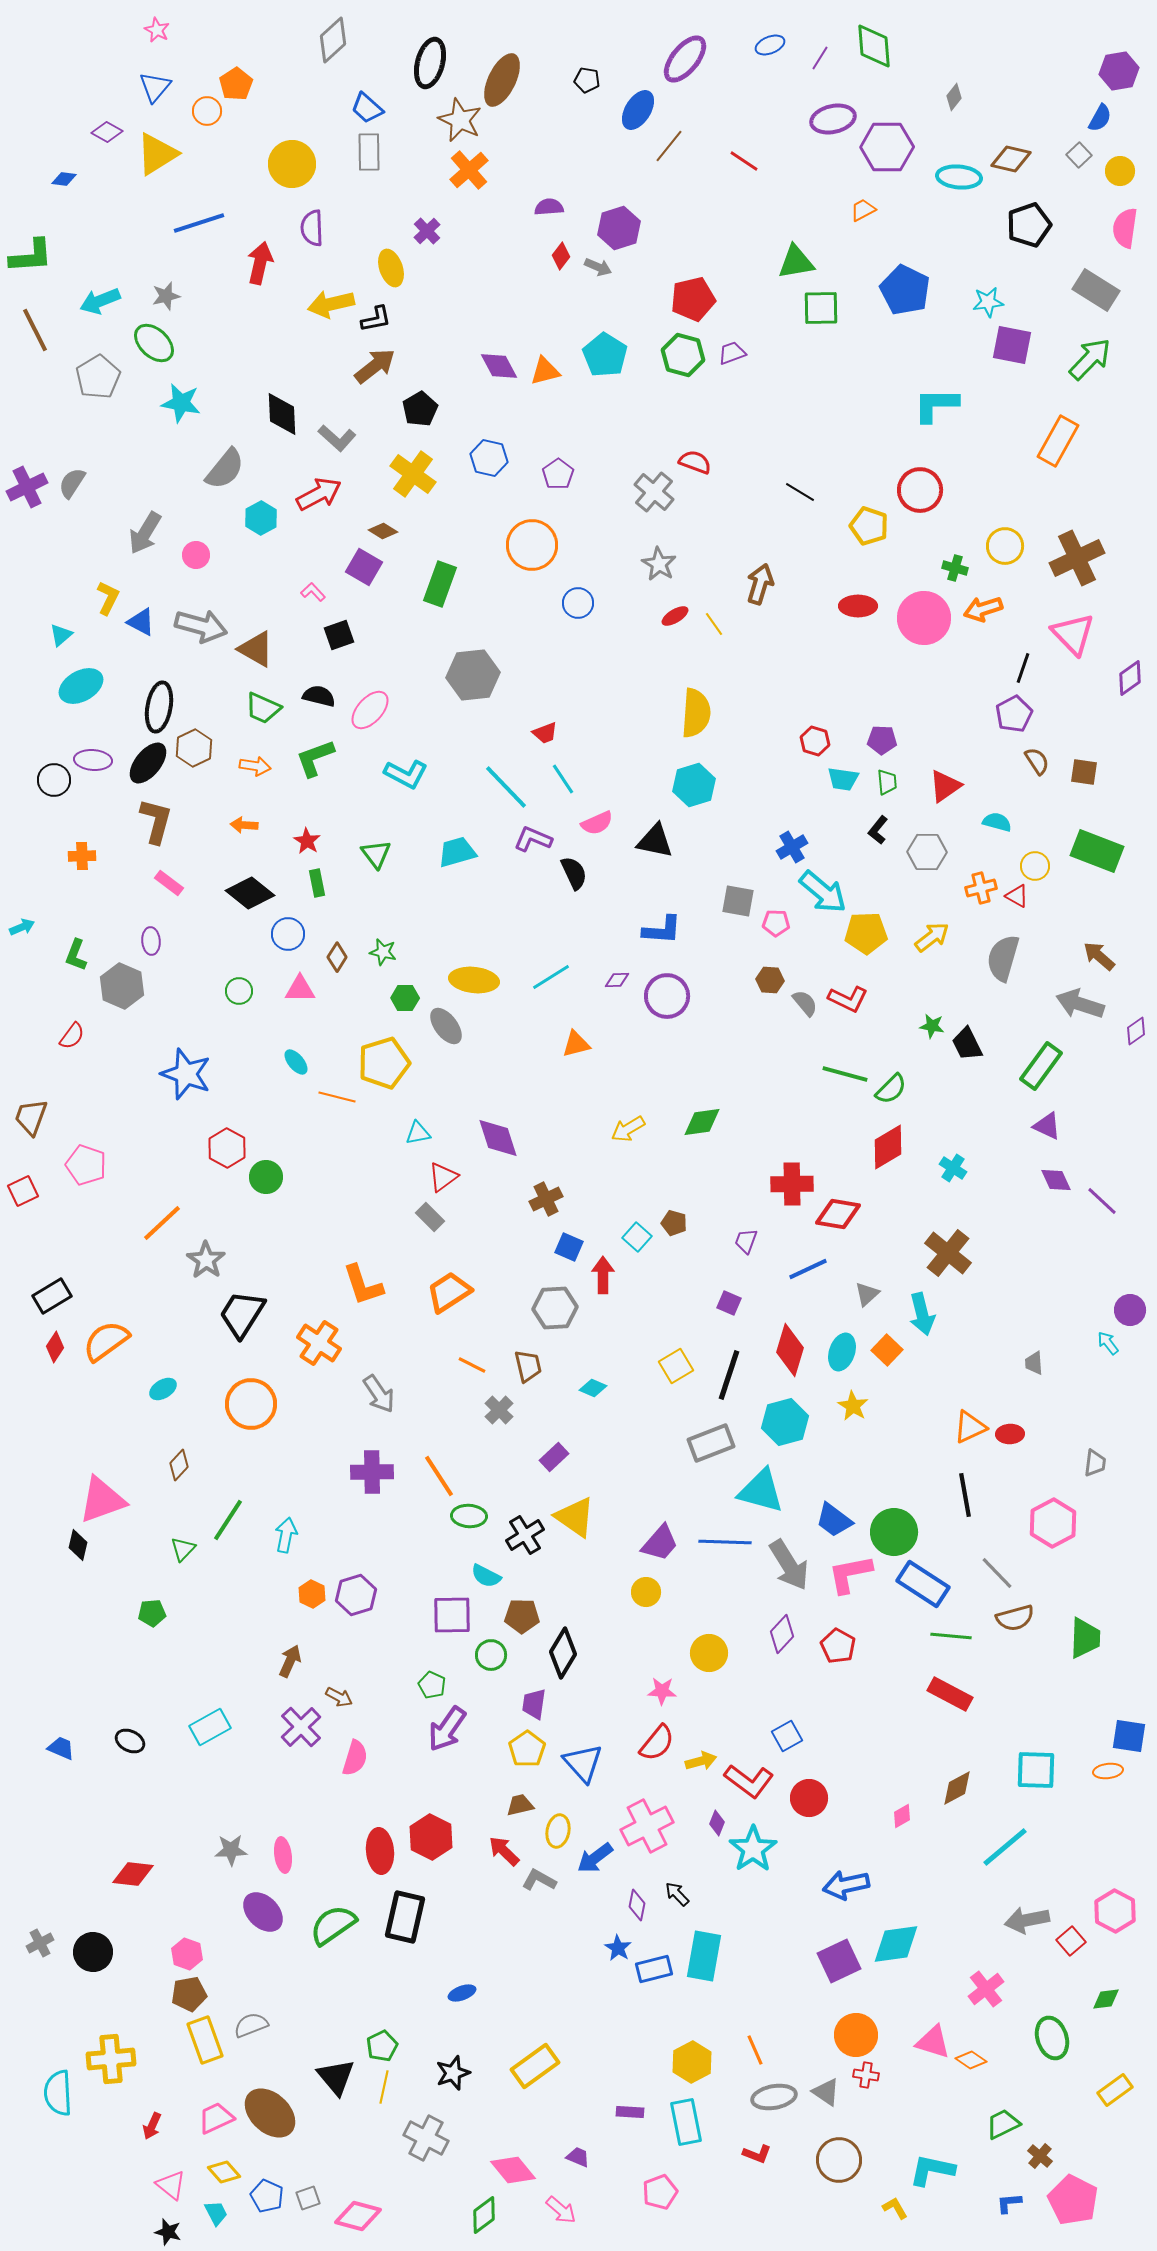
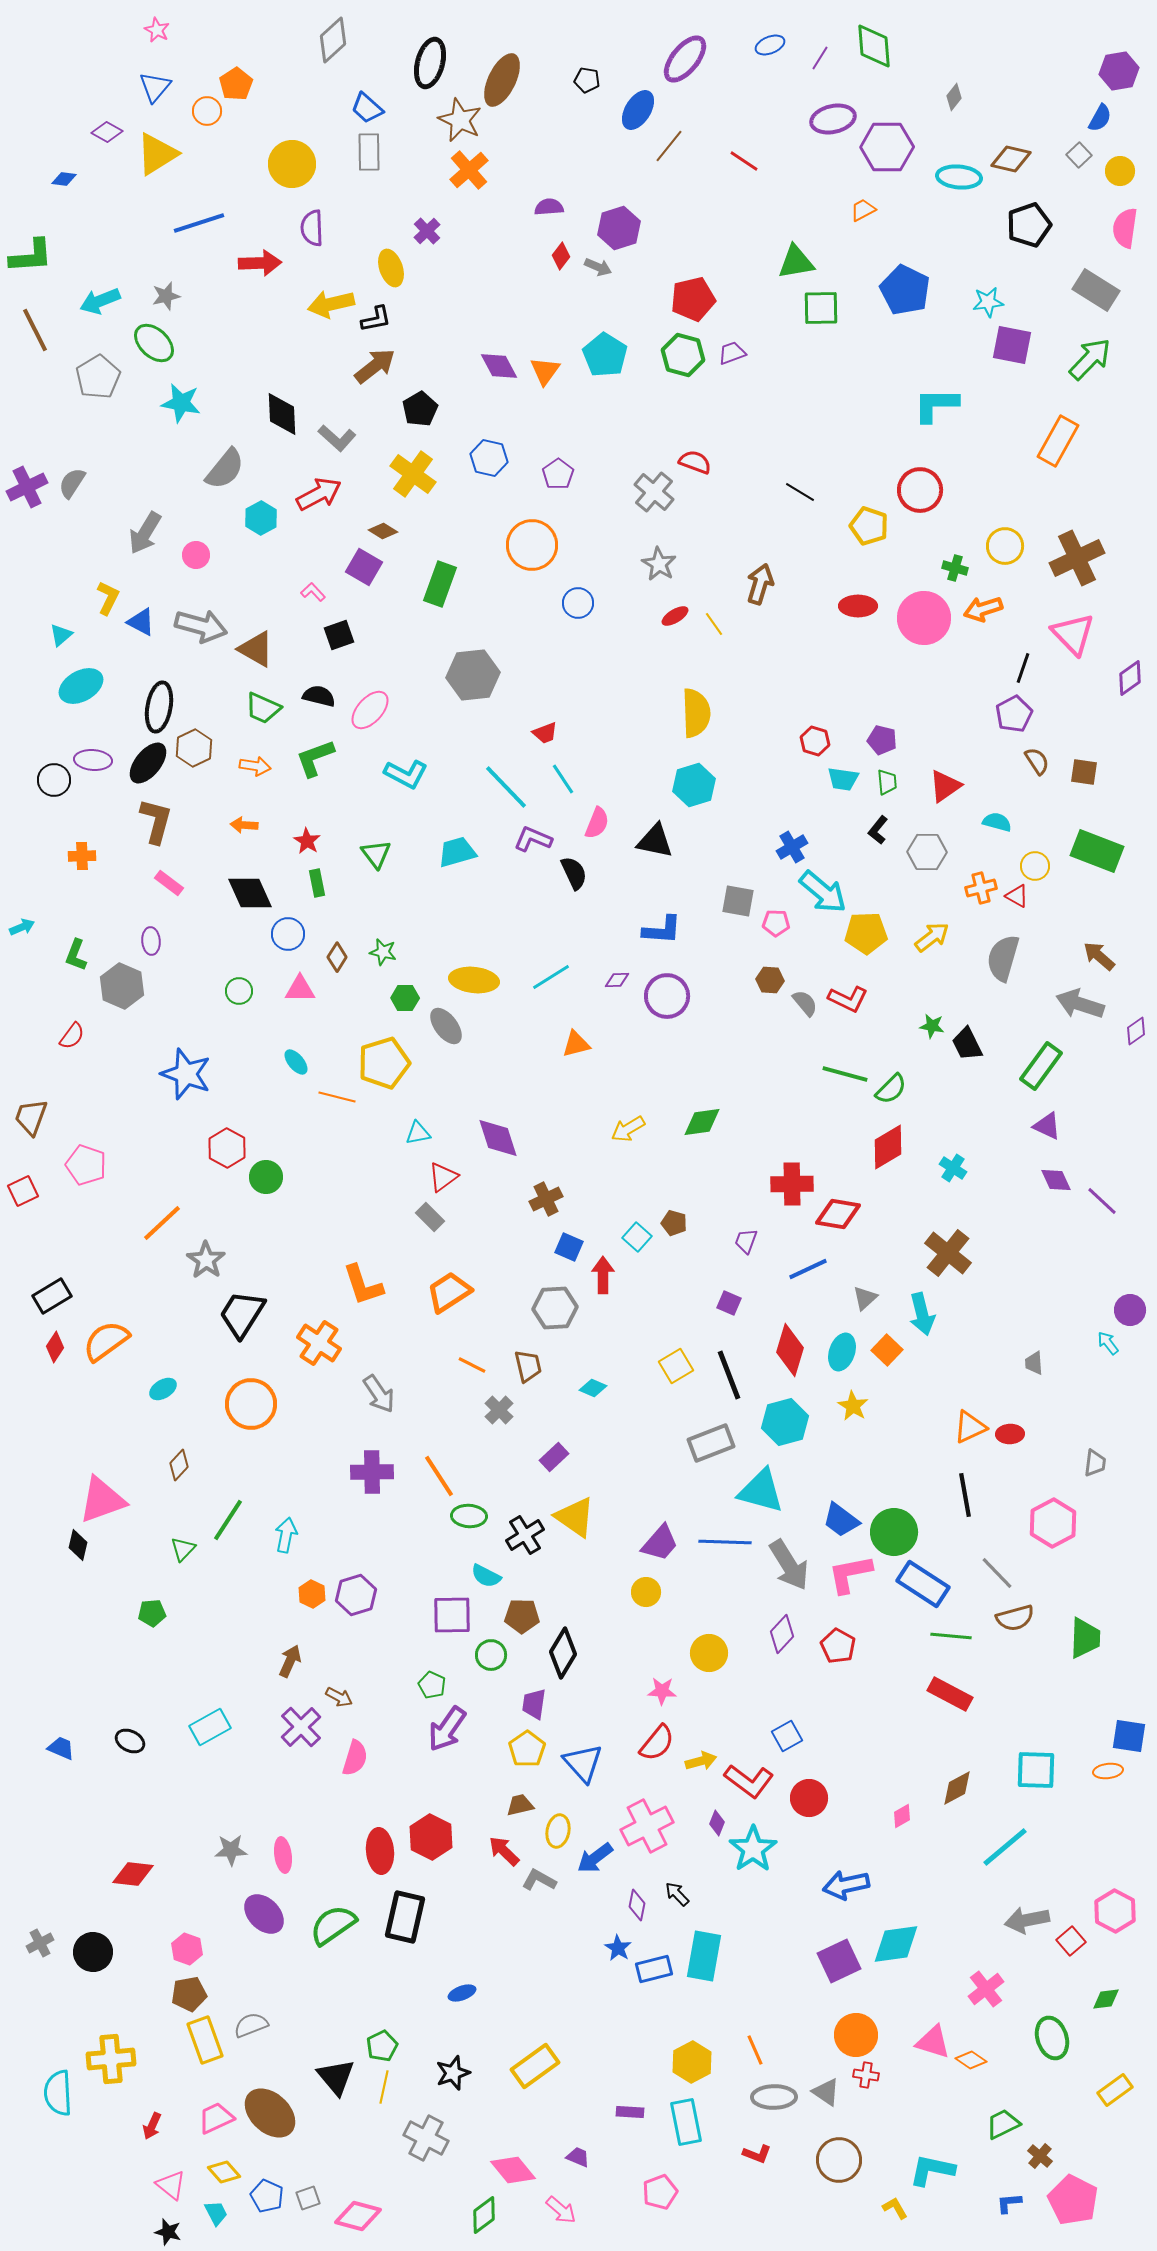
red arrow at (260, 263): rotated 75 degrees clockwise
orange triangle at (545, 371): rotated 40 degrees counterclockwise
yellow semicircle at (696, 713): rotated 6 degrees counterclockwise
purple pentagon at (882, 740): rotated 12 degrees clockwise
pink semicircle at (597, 823): rotated 44 degrees counterclockwise
black diamond at (250, 893): rotated 27 degrees clockwise
gray triangle at (867, 1294): moved 2 px left, 4 px down
black line at (729, 1375): rotated 39 degrees counterclockwise
blue trapezoid at (834, 1520): moved 7 px right
purple ellipse at (263, 1912): moved 1 px right, 2 px down
pink hexagon at (187, 1954): moved 5 px up
gray ellipse at (774, 2097): rotated 9 degrees clockwise
